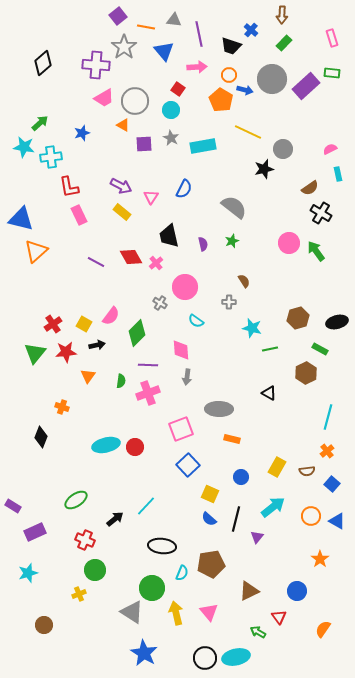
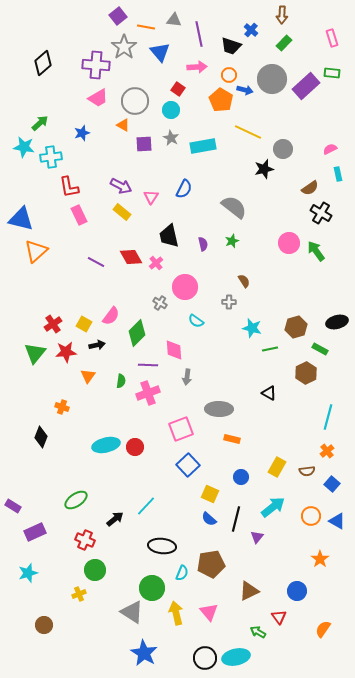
blue triangle at (164, 51): moved 4 px left, 1 px down
pink trapezoid at (104, 98): moved 6 px left
brown hexagon at (298, 318): moved 2 px left, 9 px down
pink diamond at (181, 350): moved 7 px left
